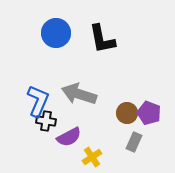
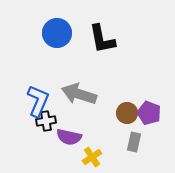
blue circle: moved 1 px right
black cross: rotated 18 degrees counterclockwise
purple semicircle: rotated 40 degrees clockwise
gray rectangle: rotated 12 degrees counterclockwise
